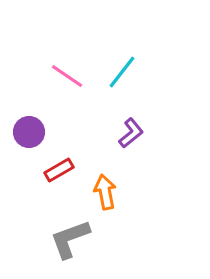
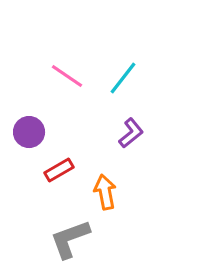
cyan line: moved 1 px right, 6 px down
